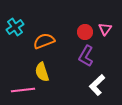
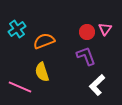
cyan cross: moved 2 px right, 2 px down
red circle: moved 2 px right
purple L-shape: rotated 130 degrees clockwise
pink line: moved 3 px left, 3 px up; rotated 30 degrees clockwise
